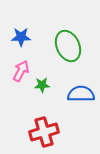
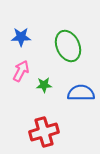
green star: moved 2 px right
blue semicircle: moved 1 px up
